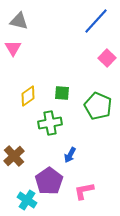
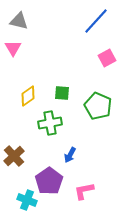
pink square: rotated 18 degrees clockwise
cyan cross: rotated 12 degrees counterclockwise
